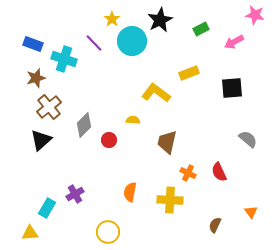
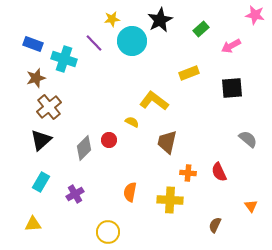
yellow star: rotated 28 degrees clockwise
green rectangle: rotated 14 degrees counterclockwise
pink arrow: moved 3 px left, 4 px down
yellow L-shape: moved 2 px left, 8 px down
yellow semicircle: moved 1 px left, 2 px down; rotated 24 degrees clockwise
gray diamond: moved 23 px down
orange cross: rotated 21 degrees counterclockwise
cyan rectangle: moved 6 px left, 26 px up
orange triangle: moved 6 px up
yellow triangle: moved 3 px right, 9 px up
